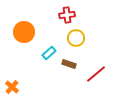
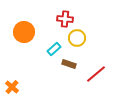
red cross: moved 2 px left, 4 px down; rotated 14 degrees clockwise
yellow circle: moved 1 px right
cyan rectangle: moved 5 px right, 4 px up
